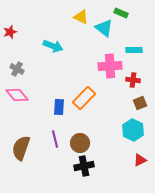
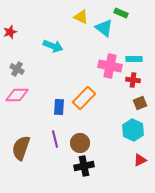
cyan rectangle: moved 9 px down
pink cross: rotated 15 degrees clockwise
pink diamond: rotated 50 degrees counterclockwise
